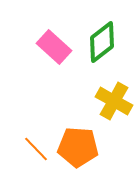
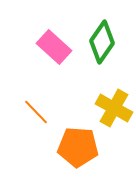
green diamond: rotated 18 degrees counterclockwise
yellow cross: moved 7 px down
orange line: moved 37 px up
